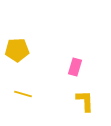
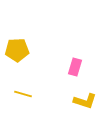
yellow L-shape: rotated 110 degrees clockwise
